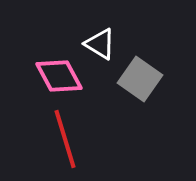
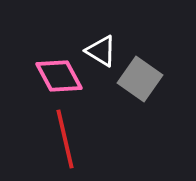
white triangle: moved 1 px right, 7 px down
red line: rotated 4 degrees clockwise
